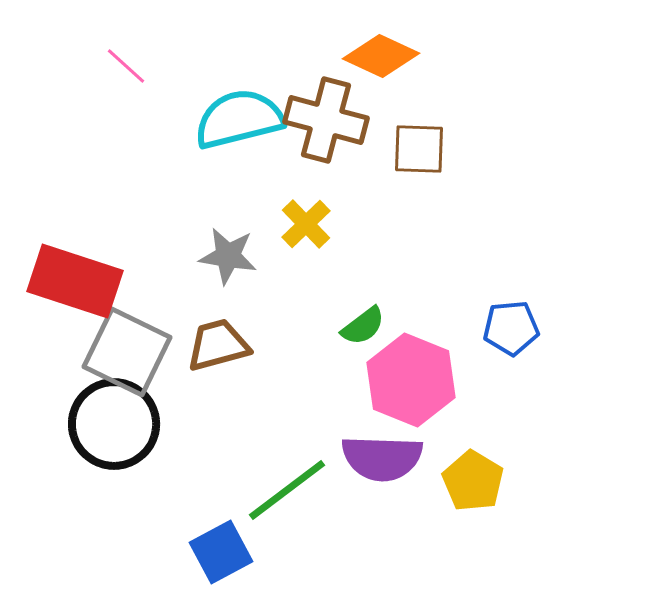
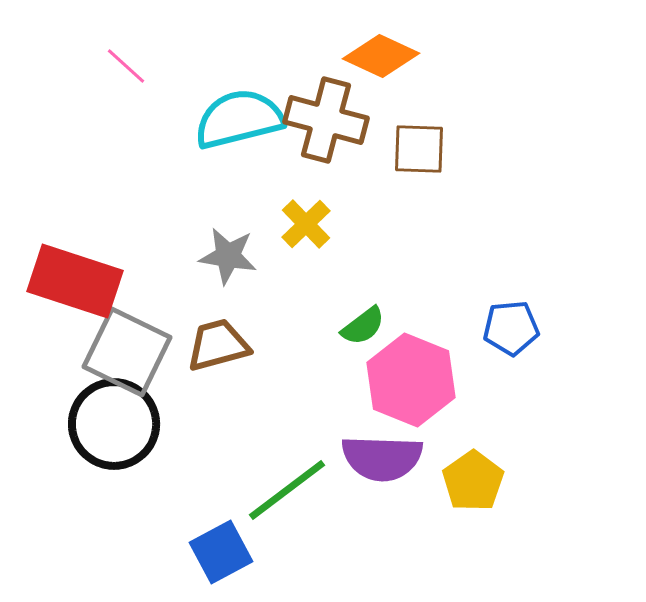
yellow pentagon: rotated 6 degrees clockwise
